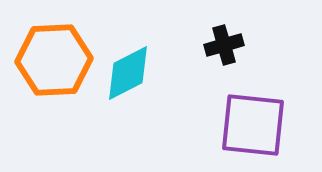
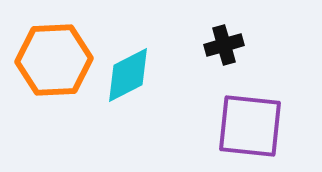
cyan diamond: moved 2 px down
purple square: moved 3 px left, 1 px down
